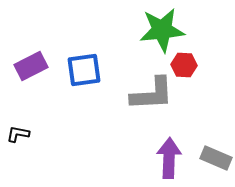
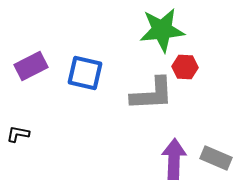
red hexagon: moved 1 px right, 2 px down
blue square: moved 1 px right, 3 px down; rotated 21 degrees clockwise
purple arrow: moved 5 px right, 1 px down
